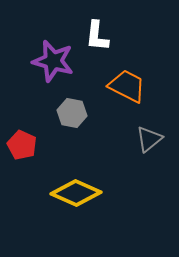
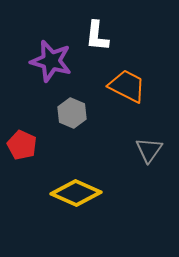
purple star: moved 2 px left
gray hexagon: rotated 12 degrees clockwise
gray triangle: moved 11 px down; rotated 16 degrees counterclockwise
